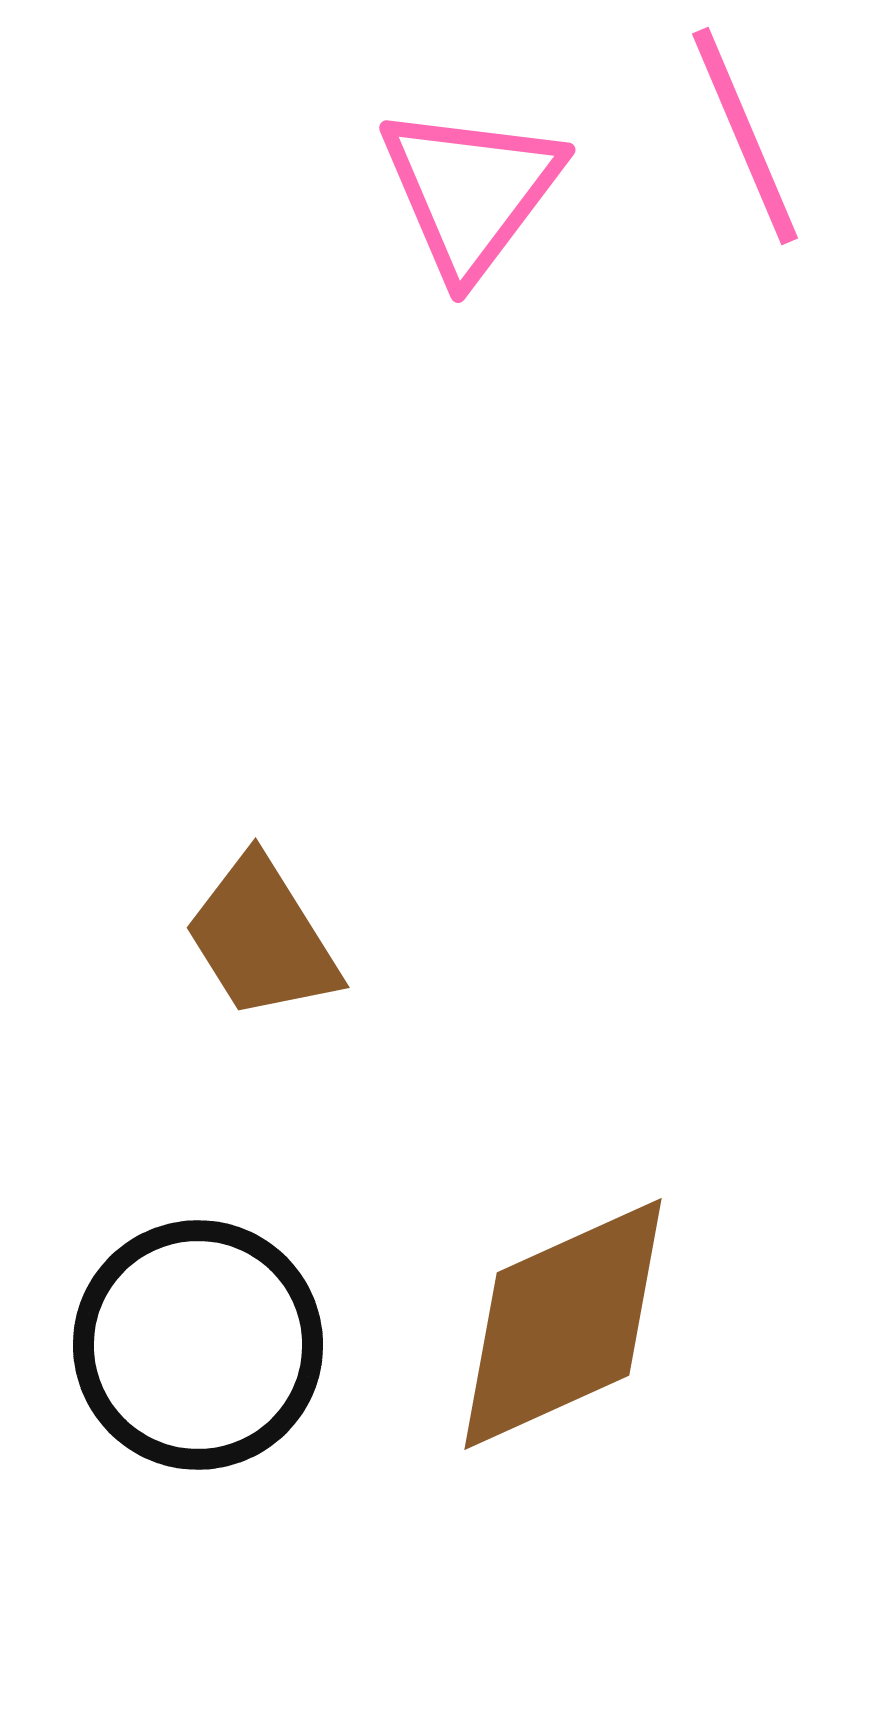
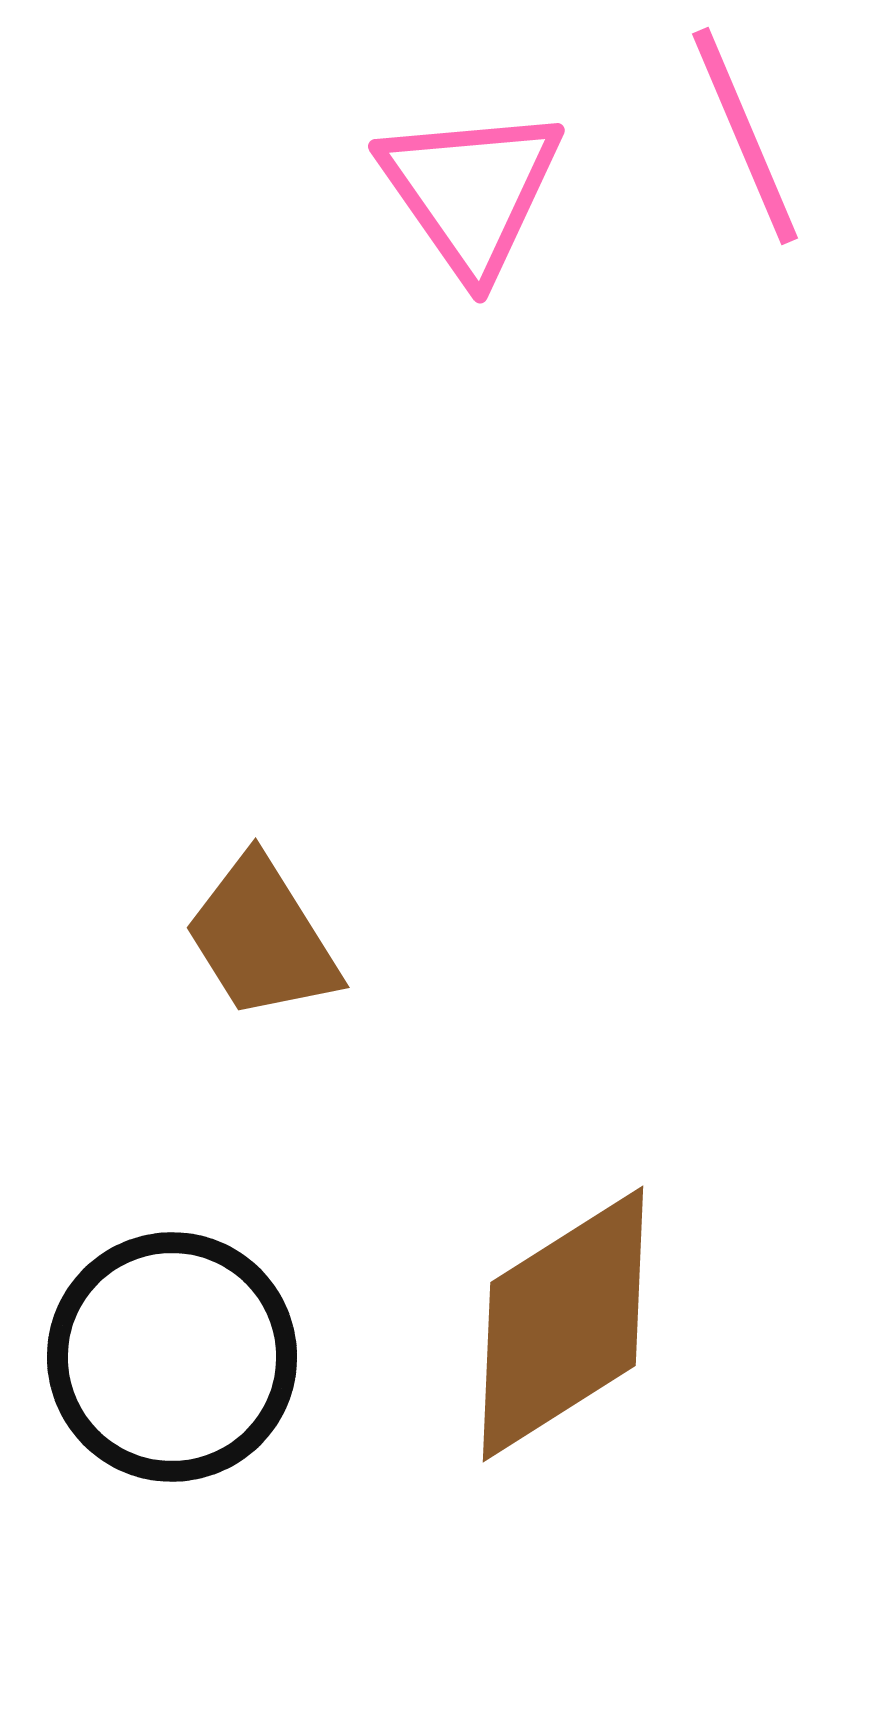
pink triangle: rotated 12 degrees counterclockwise
brown diamond: rotated 8 degrees counterclockwise
black circle: moved 26 px left, 12 px down
